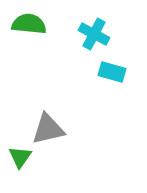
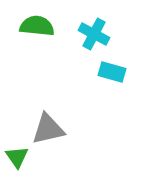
green semicircle: moved 8 px right, 2 px down
green triangle: moved 3 px left; rotated 10 degrees counterclockwise
